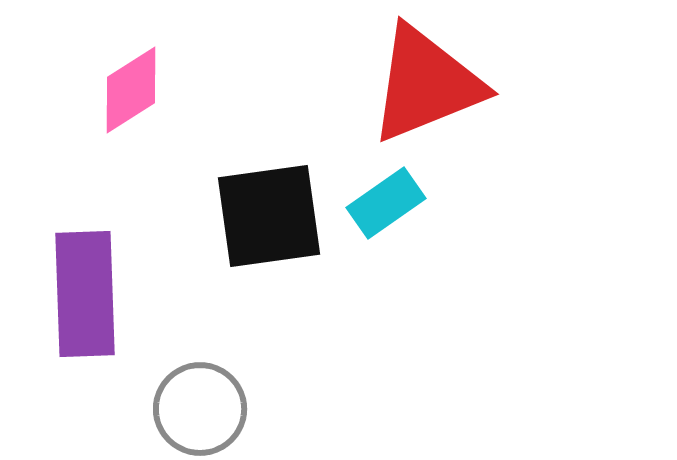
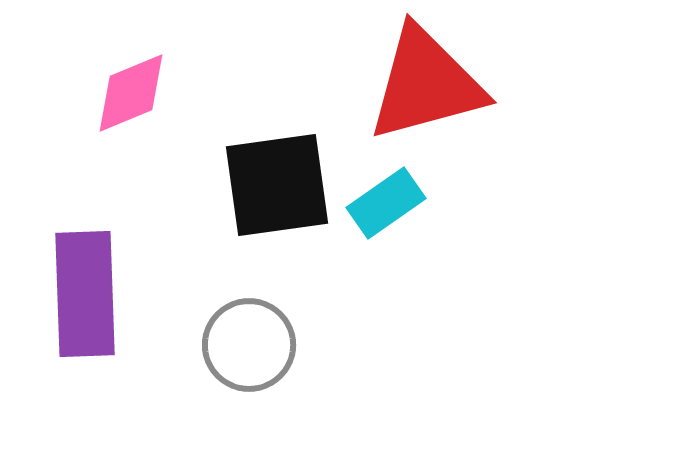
red triangle: rotated 7 degrees clockwise
pink diamond: moved 3 px down; rotated 10 degrees clockwise
black square: moved 8 px right, 31 px up
gray circle: moved 49 px right, 64 px up
